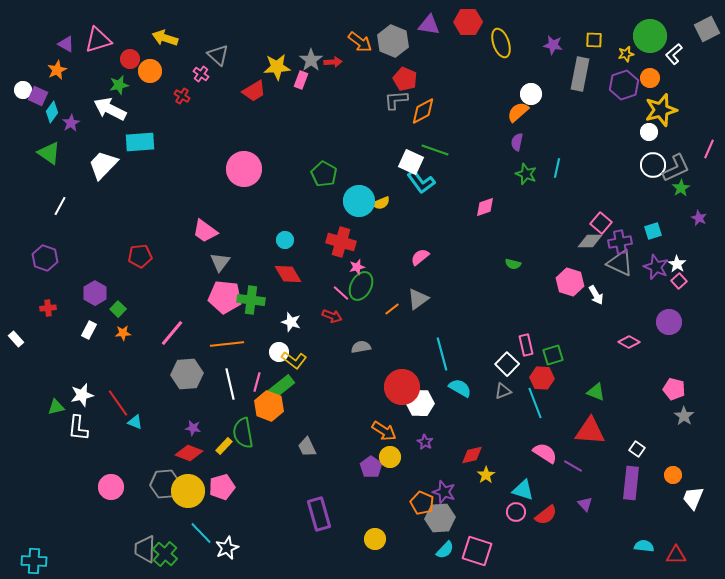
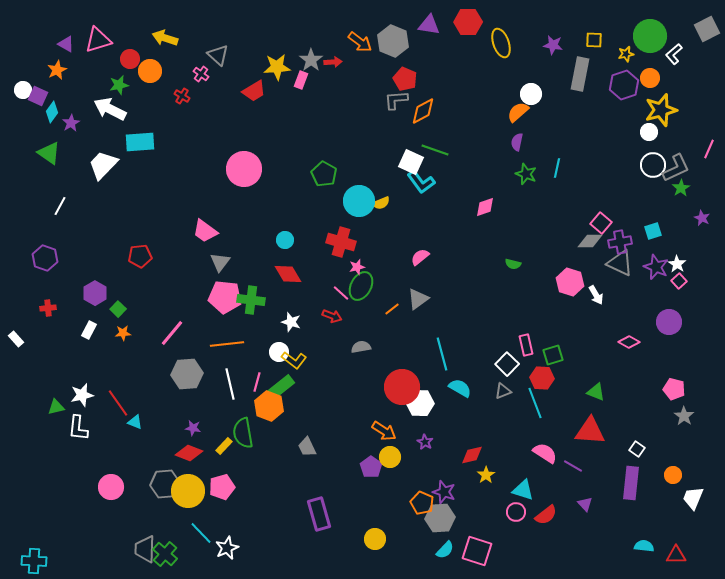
purple star at (699, 218): moved 3 px right
